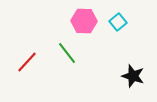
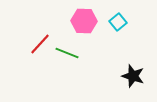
green line: rotated 30 degrees counterclockwise
red line: moved 13 px right, 18 px up
